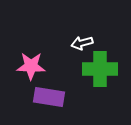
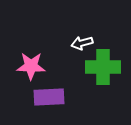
green cross: moved 3 px right, 2 px up
purple rectangle: rotated 12 degrees counterclockwise
